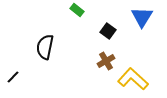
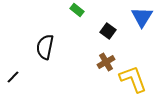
brown cross: moved 1 px down
yellow L-shape: rotated 28 degrees clockwise
